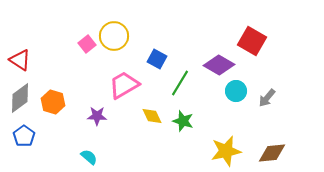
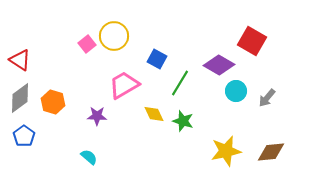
yellow diamond: moved 2 px right, 2 px up
brown diamond: moved 1 px left, 1 px up
